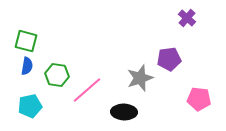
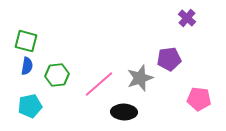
green hexagon: rotated 15 degrees counterclockwise
pink line: moved 12 px right, 6 px up
